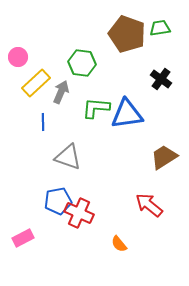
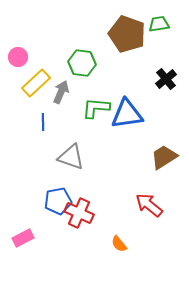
green trapezoid: moved 1 px left, 4 px up
black cross: moved 5 px right; rotated 15 degrees clockwise
gray triangle: moved 3 px right
